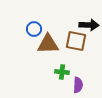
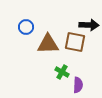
blue circle: moved 8 px left, 2 px up
brown square: moved 1 px left, 1 px down
green cross: rotated 24 degrees clockwise
